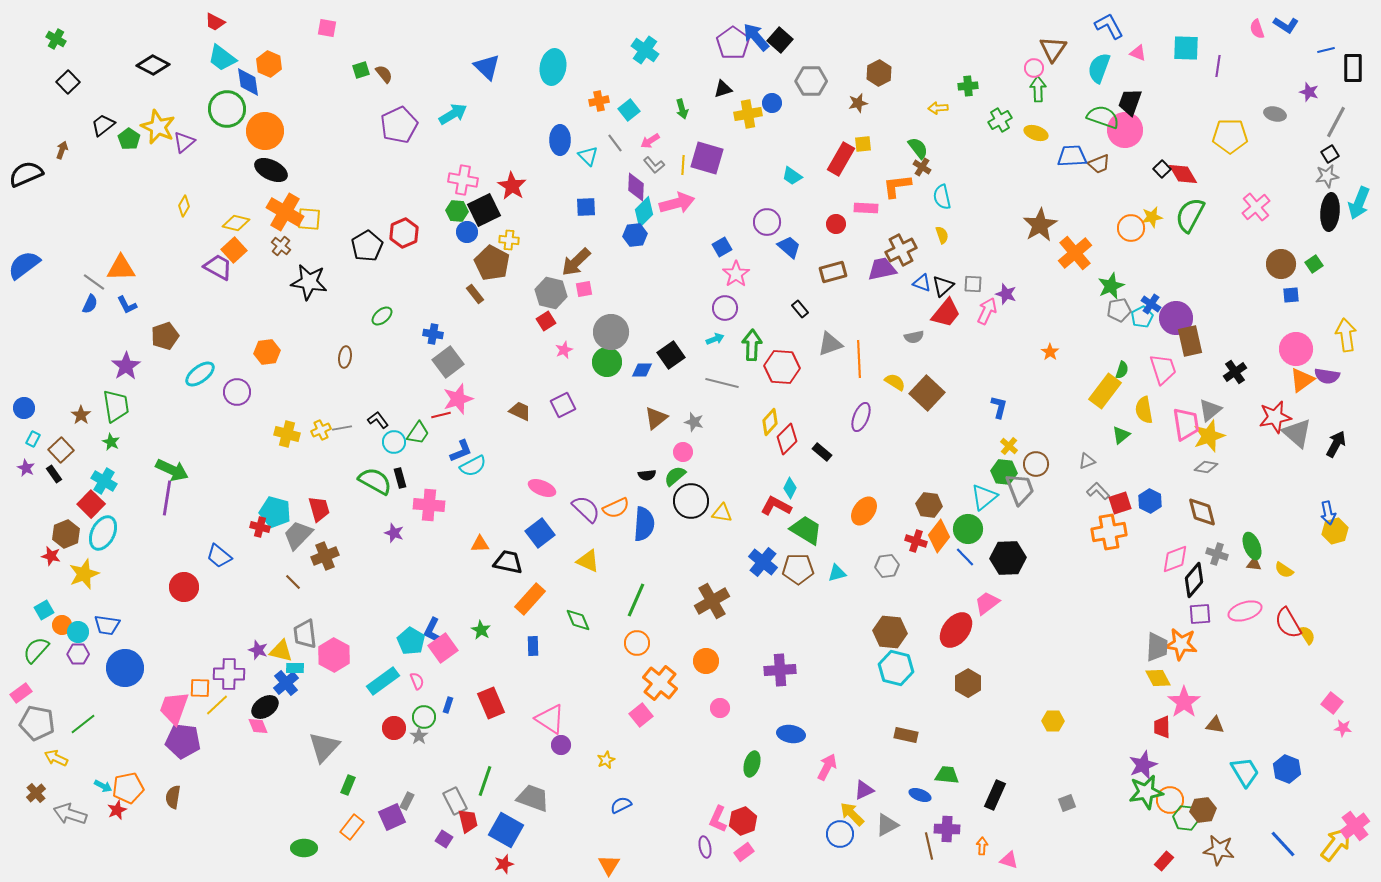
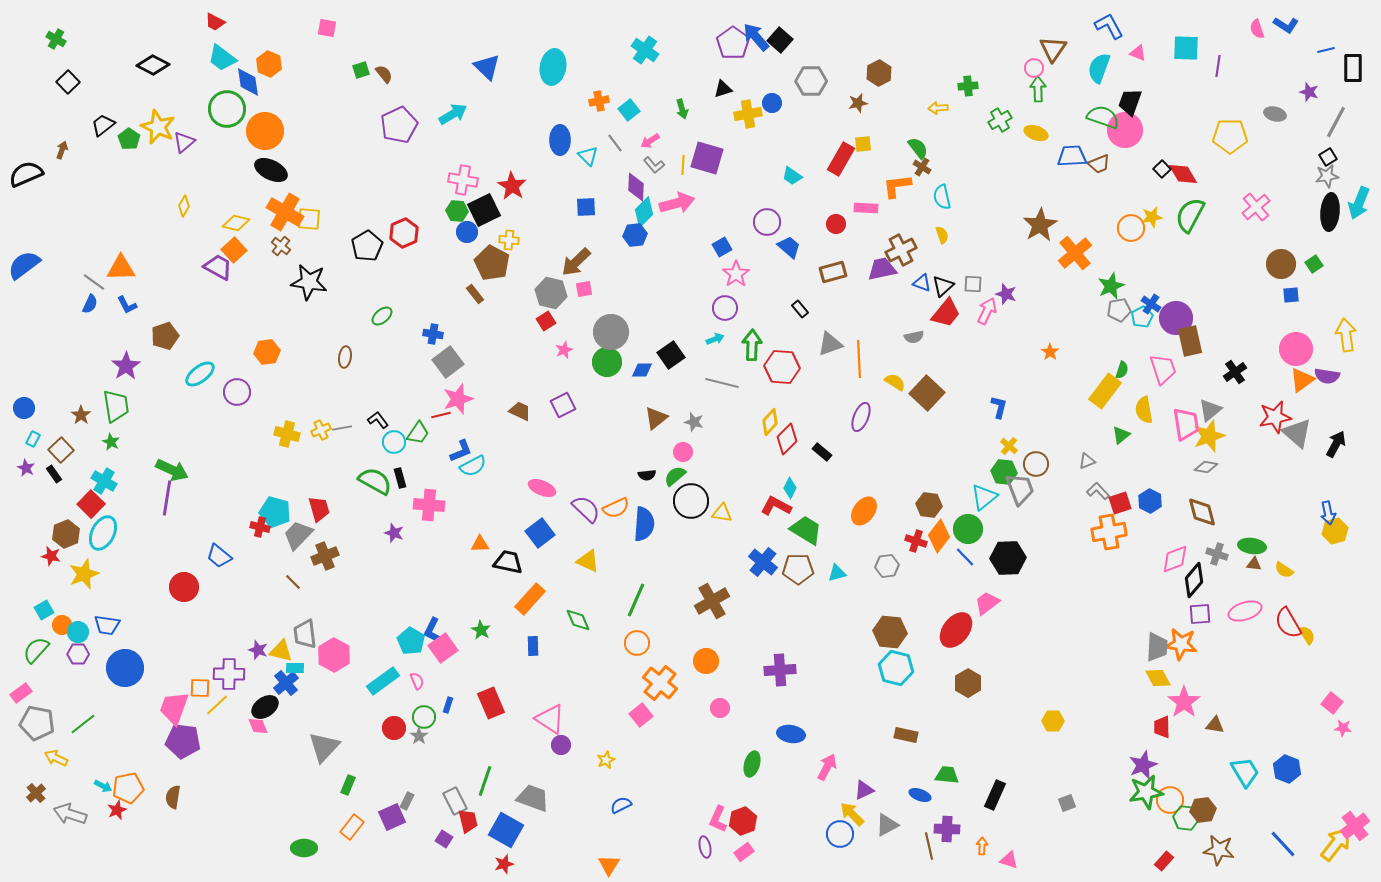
black square at (1330, 154): moved 2 px left, 3 px down
green ellipse at (1252, 546): rotated 60 degrees counterclockwise
